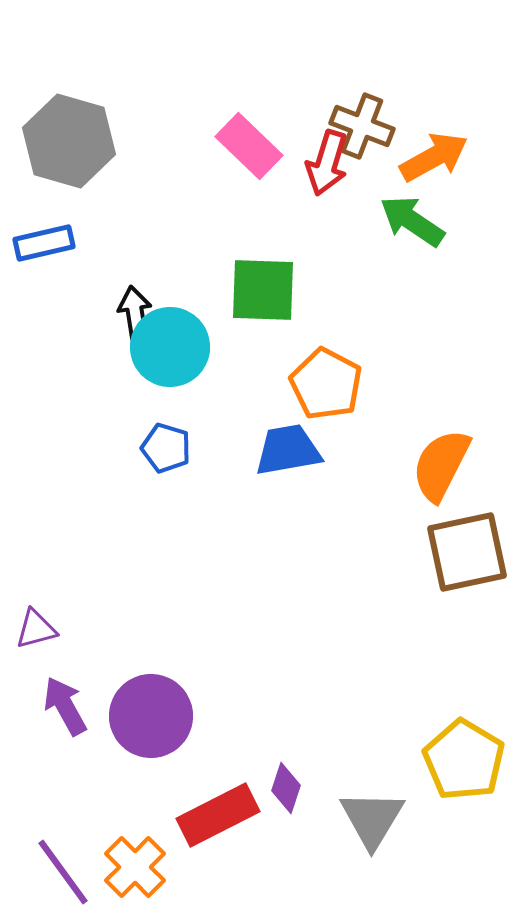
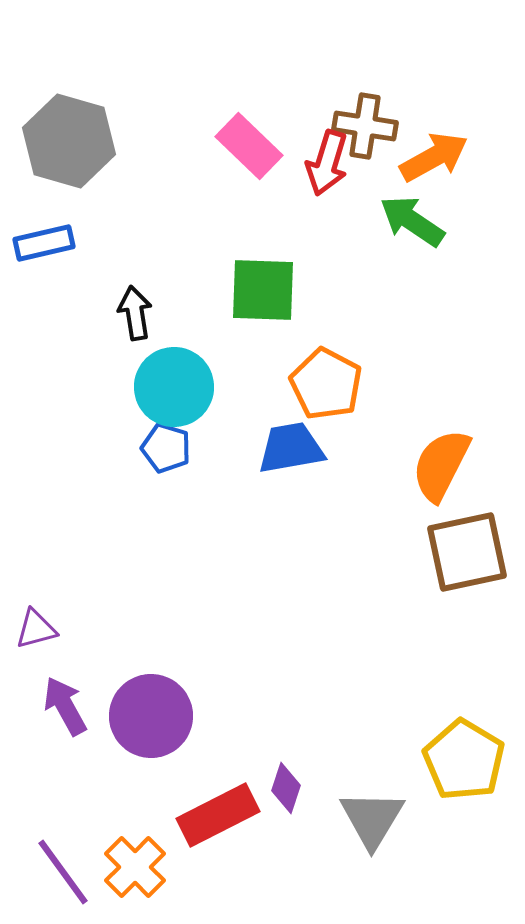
brown cross: moved 3 px right; rotated 12 degrees counterclockwise
cyan circle: moved 4 px right, 40 px down
blue trapezoid: moved 3 px right, 2 px up
